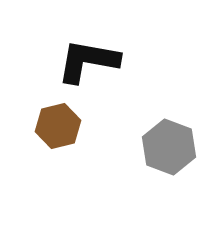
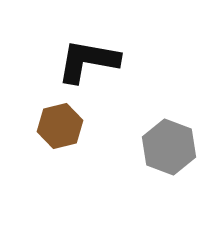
brown hexagon: moved 2 px right
